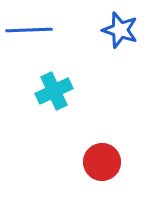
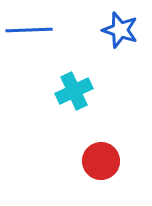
cyan cross: moved 20 px right
red circle: moved 1 px left, 1 px up
